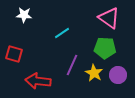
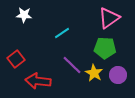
pink triangle: rotated 50 degrees clockwise
red square: moved 2 px right, 5 px down; rotated 36 degrees clockwise
purple line: rotated 70 degrees counterclockwise
